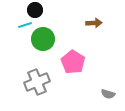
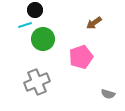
brown arrow: rotated 147 degrees clockwise
pink pentagon: moved 8 px right, 5 px up; rotated 20 degrees clockwise
